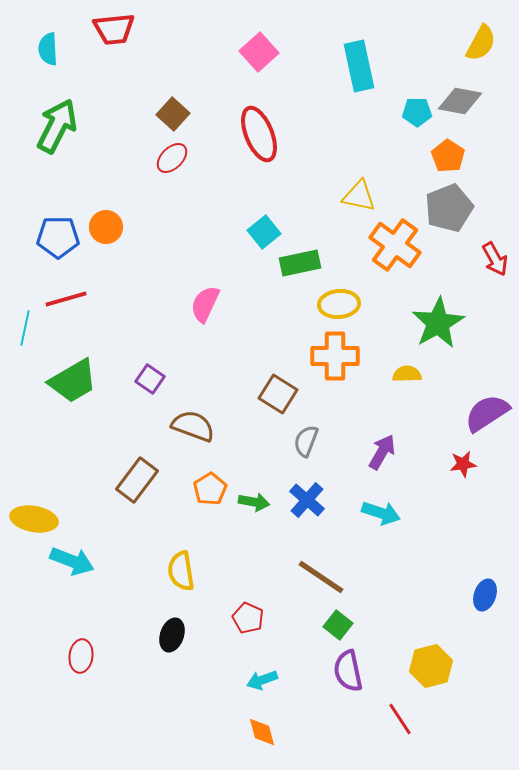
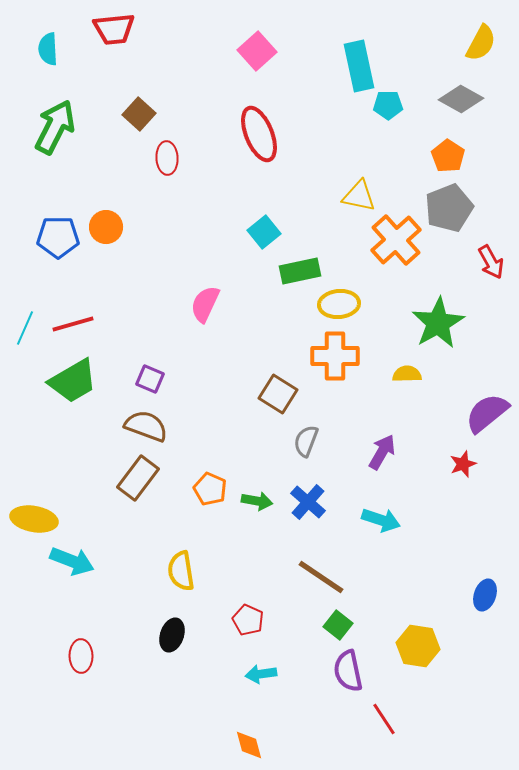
pink square at (259, 52): moved 2 px left, 1 px up
gray diamond at (460, 101): moved 1 px right, 2 px up; rotated 18 degrees clockwise
cyan pentagon at (417, 112): moved 29 px left, 7 px up
brown square at (173, 114): moved 34 px left
green arrow at (57, 126): moved 2 px left, 1 px down
red ellipse at (172, 158): moved 5 px left; rotated 48 degrees counterclockwise
orange cross at (395, 245): moved 1 px right, 5 px up; rotated 12 degrees clockwise
red arrow at (495, 259): moved 4 px left, 3 px down
green rectangle at (300, 263): moved 8 px down
red line at (66, 299): moved 7 px right, 25 px down
cyan line at (25, 328): rotated 12 degrees clockwise
purple square at (150, 379): rotated 12 degrees counterclockwise
purple semicircle at (487, 413): rotated 6 degrees counterclockwise
brown semicircle at (193, 426): moved 47 px left
red star at (463, 464): rotated 12 degrees counterclockwise
brown rectangle at (137, 480): moved 1 px right, 2 px up
orange pentagon at (210, 489): rotated 16 degrees counterclockwise
blue cross at (307, 500): moved 1 px right, 2 px down
green arrow at (254, 502): moved 3 px right, 1 px up
cyan arrow at (381, 513): moved 7 px down
red pentagon at (248, 618): moved 2 px down
red ellipse at (81, 656): rotated 8 degrees counterclockwise
yellow hexagon at (431, 666): moved 13 px left, 20 px up; rotated 24 degrees clockwise
cyan arrow at (262, 680): moved 1 px left, 6 px up; rotated 12 degrees clockwise
red line at (400, 719): moved 16 px left
orange diamond at (262, 732): moved 13 px left, 13 px down
